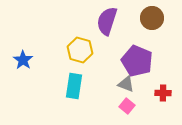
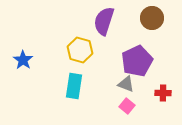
purple semicircle: moved 3 px left
purple pentagon: rotated 24 degrees clockwise
